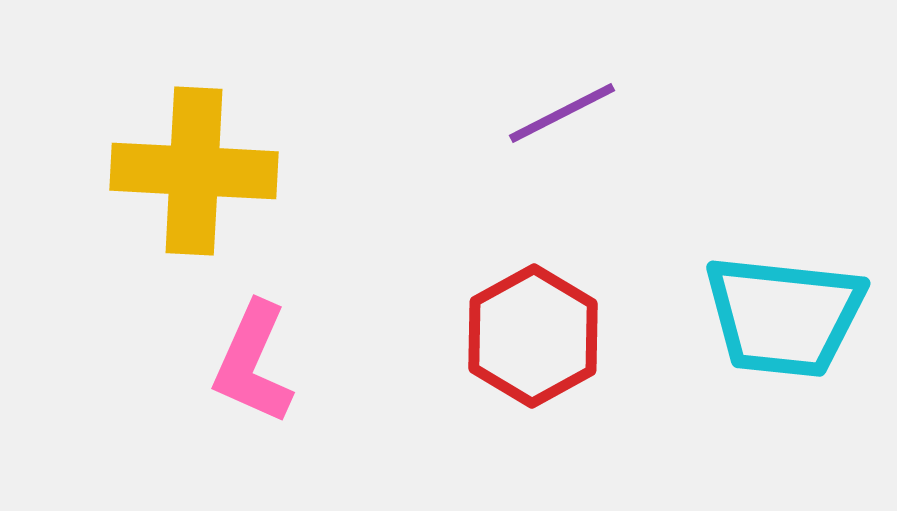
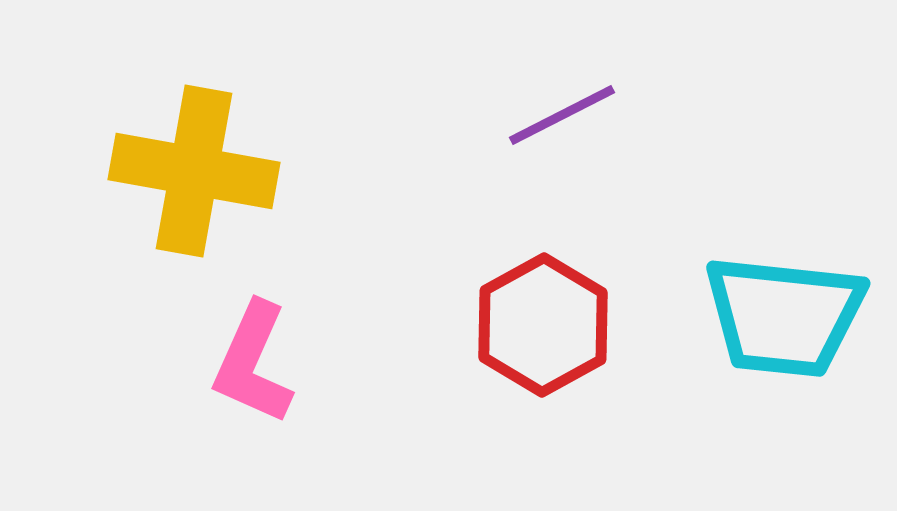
purple line: moved 2 px down
yellow cross: rotated 7 degrees clockwise
red hexagon: moved 10 px right, 11 px up
